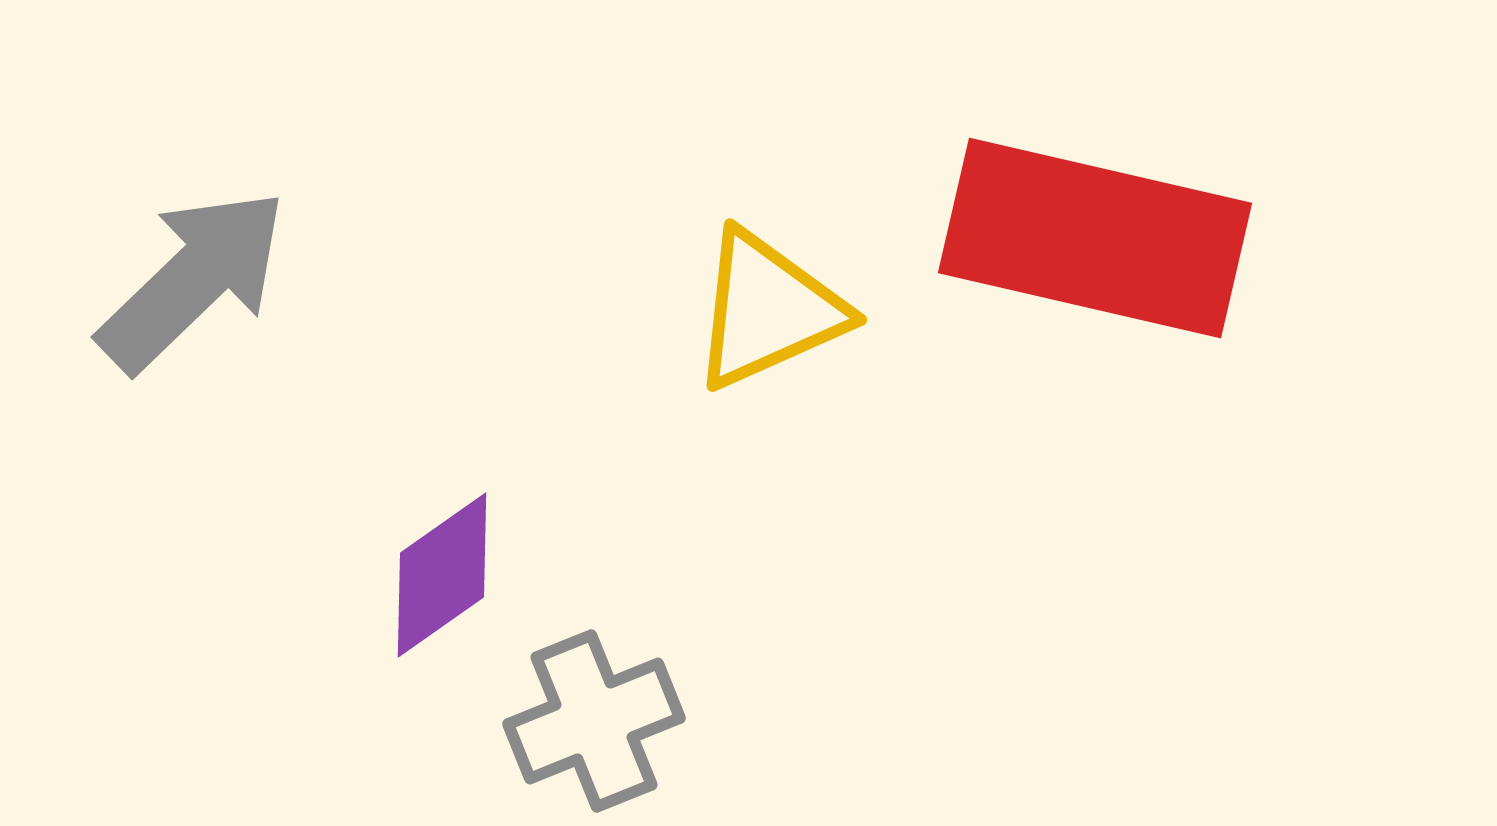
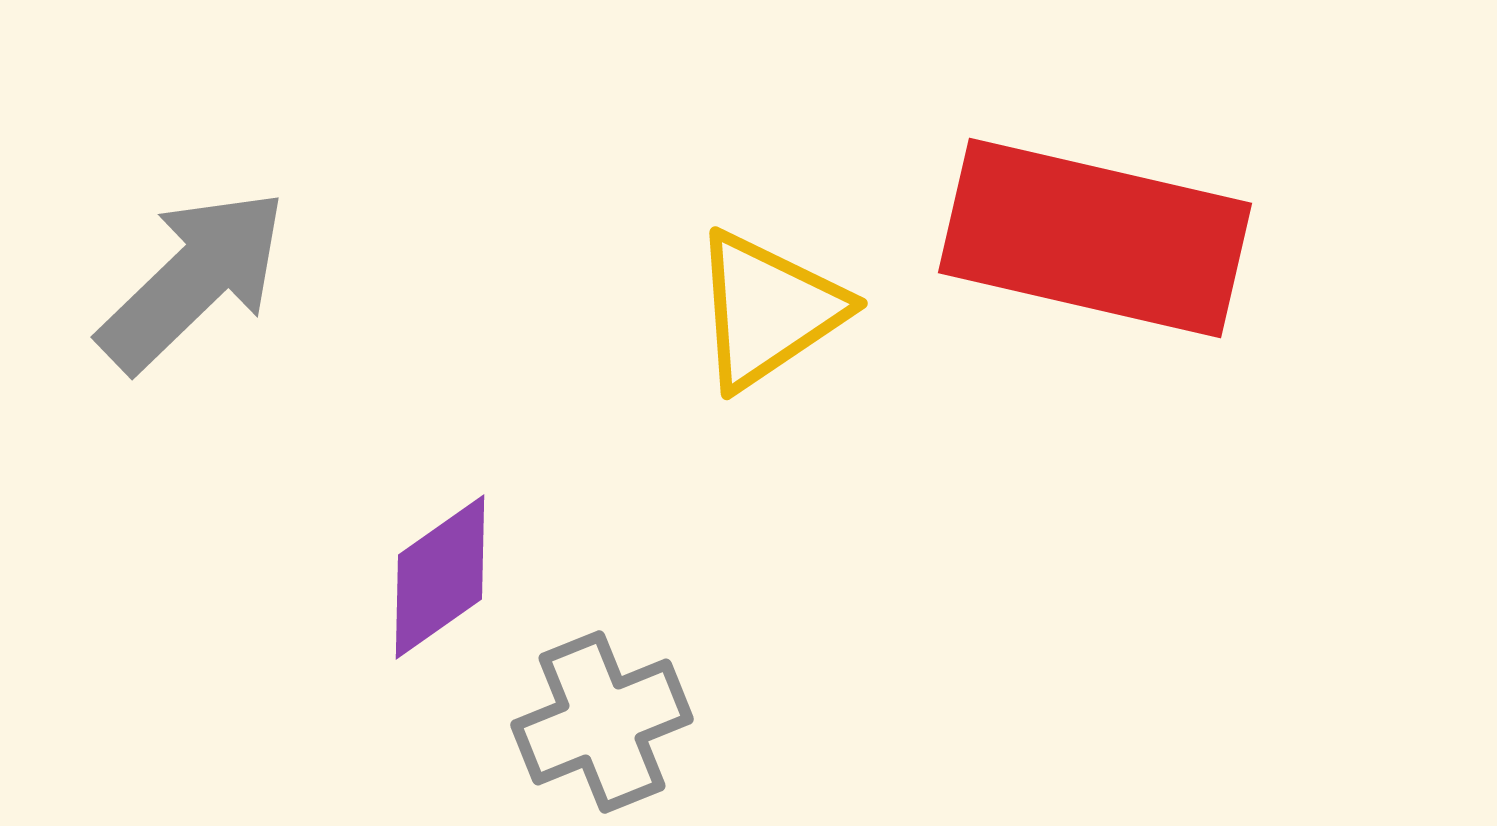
yellow triangle: rotated 10 degrees counterclockwise
purple diamond: moved 2 px left, 2 px down
gray cross: moved 8 px right, 1 px down
